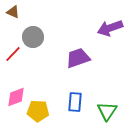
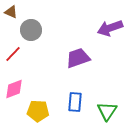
brown triangle: moved 2 px left
gray circle: moved 2 px left, 7 px up
pink diamond: moved 2 px left, 8 px up
